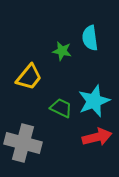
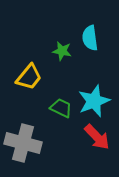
red arrow: rotated 60 degrees clockwise
